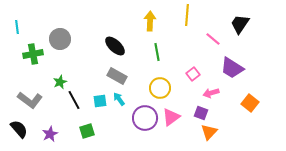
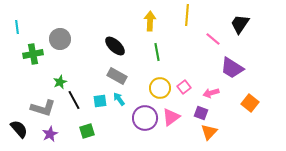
pink square: moved 9 px left, 13 px down
gray L-shape: moved 13 px right, 8 px down; rotated 20 degrees counterclockwise
